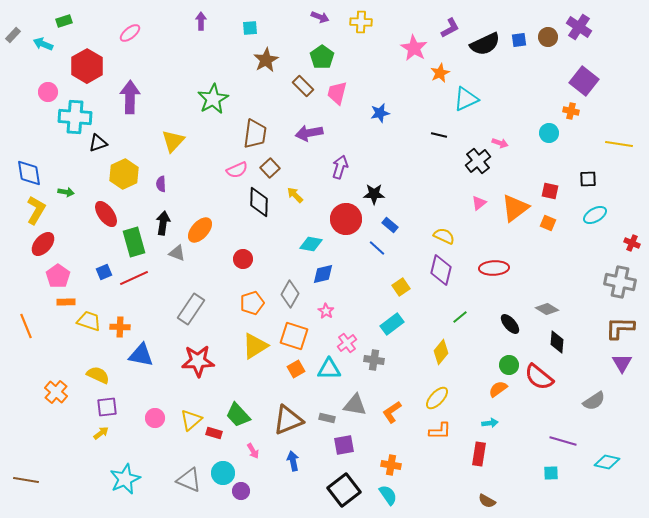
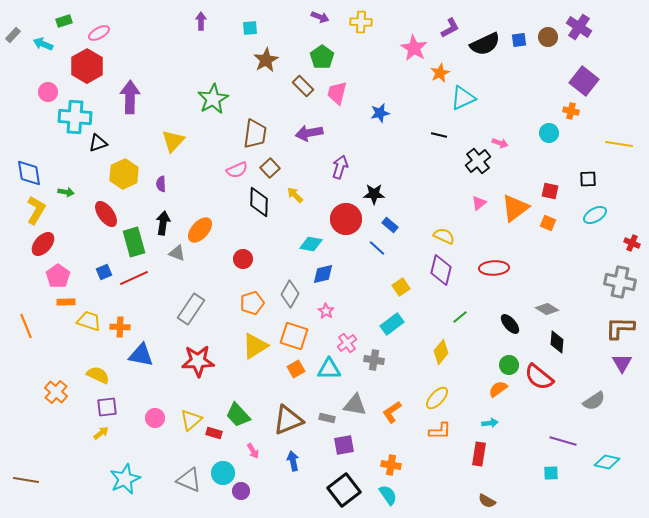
pink ellipse at (130, 33): moved 31 px left; rotated 10 degrees clockwise
cyan triangle at (466, 99): moved 3 px left, 1 px up
